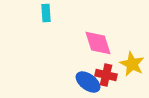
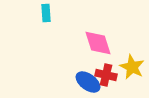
yellow star: moved 3 px down
